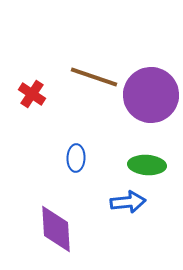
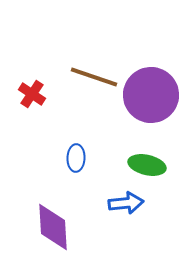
green ellipse: rotated 9 degrees clockwise
blue arrow: moved 2 px left, 1 px down
purple diamond: moved 3 px left, 2 px up
